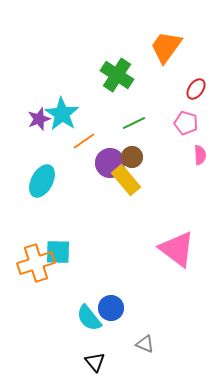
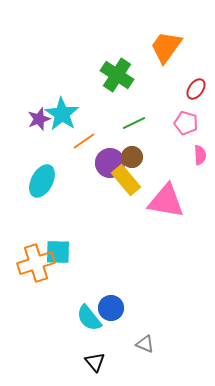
pink triangle: moved 11 px left, 48 px up; rotated 27 degrees counterclockwise
